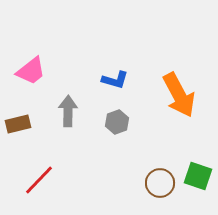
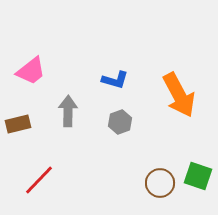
gray hexagon: moved 3 px right
